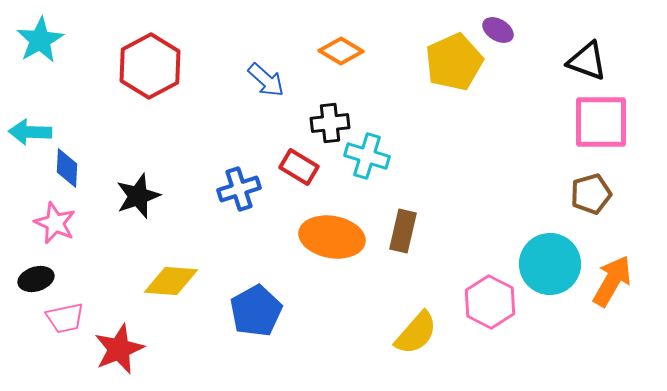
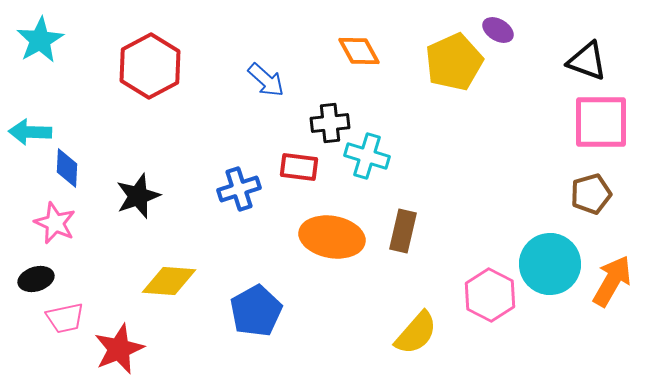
orange diamond: moved 18 px right; rotated 30 degrees clockwise
red rectangle: rotated 24 degrees counterclockwise
yellow diamond: moved 2 px left
pink hexagon: moved 7 px up
